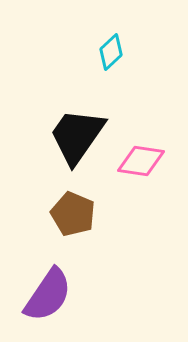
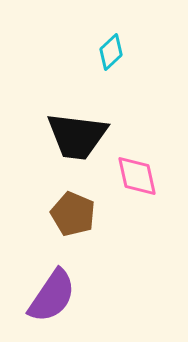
black trapezoid: rotated 118 degrees counterclockwise
pink diamond: moved 4 px left, 15 px down; rotated 69 degrees clockwise
purple semicircle: moved 4 px right, 1 px down
